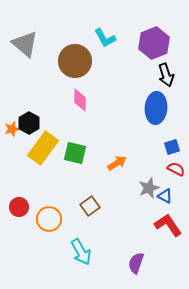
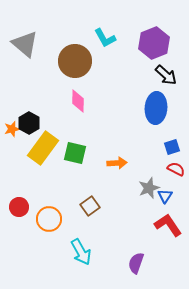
black arrow: rotated 30 degrees counterclockwise
pink diamond: moved 2 px left, 1 px down
orange arrow: rotated 30 degrees clockwise
blue triangle: rotated 35 degrees clockwise
